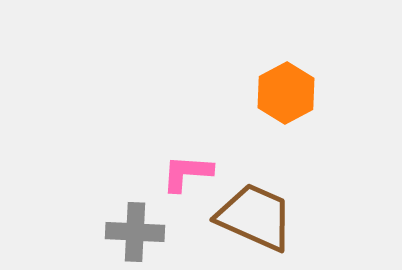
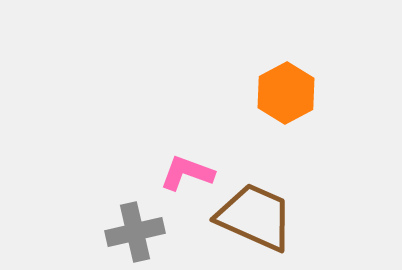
pink L-shape: rotated 16 degrees clockwise
gray cross: rotated 16 degrees counterclockwise
